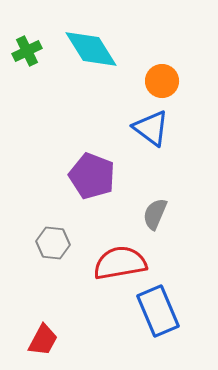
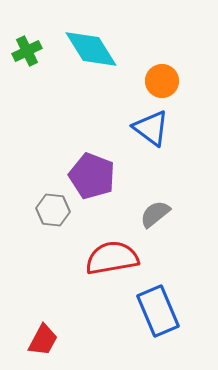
gray semicircle: rotated 28 degrees clockwise
gray hexagon: moved 33 px up
red semicircle: moved 8 px left, 5 px up
